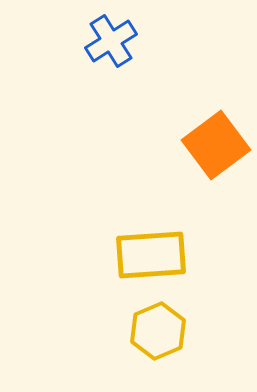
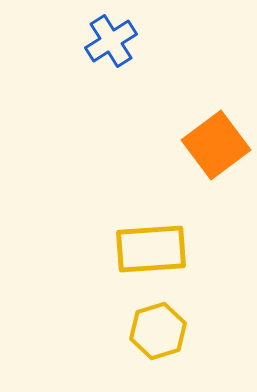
yellow rectangle: moved 6 px up
yellow hexagon: rotated 6 degrees clockwise
